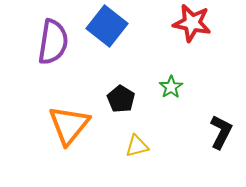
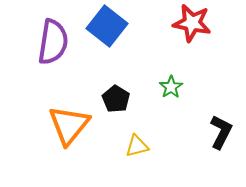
black pentagon: moved 5 px left
